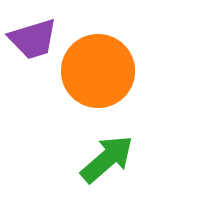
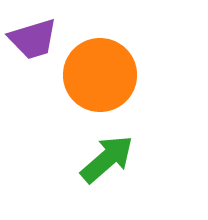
orange circle: moved 2 px right, 4 px down
